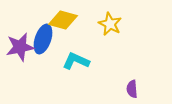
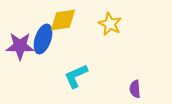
yellow diamond: rotated 24 degrees counterclockwise
purple star: moved 1 px up; rotated 12 degrees clockwise
cyan L-shape: moved 15 px down; rotated 48 degrees counterclockwise
purple semicircle: moved 3 px right
